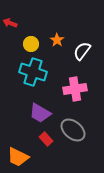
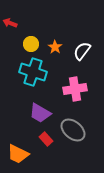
orange star: moved 2 px left, 7 px down
orange trapezoid: moved 3 px up
